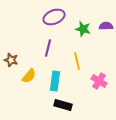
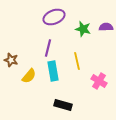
purple semicircle: moved 1 px down
cyan rectangle: moved 2 px left, 10 px up; rotated 18 degrees counterclockwise
